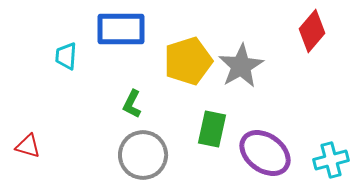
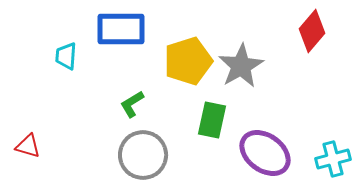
green L-shape: rotated 32 degrees clockwise
green rectangle: moved 9 px up
cyan cross: moved 2 px right, 1 px up
